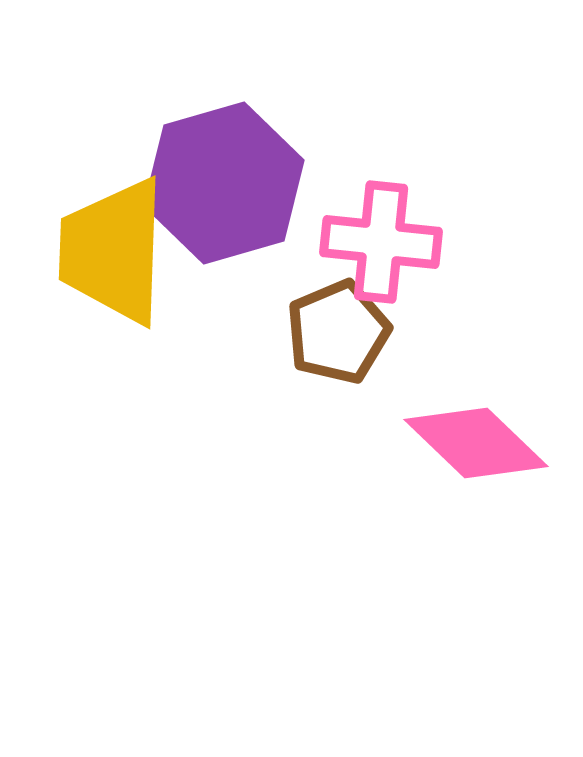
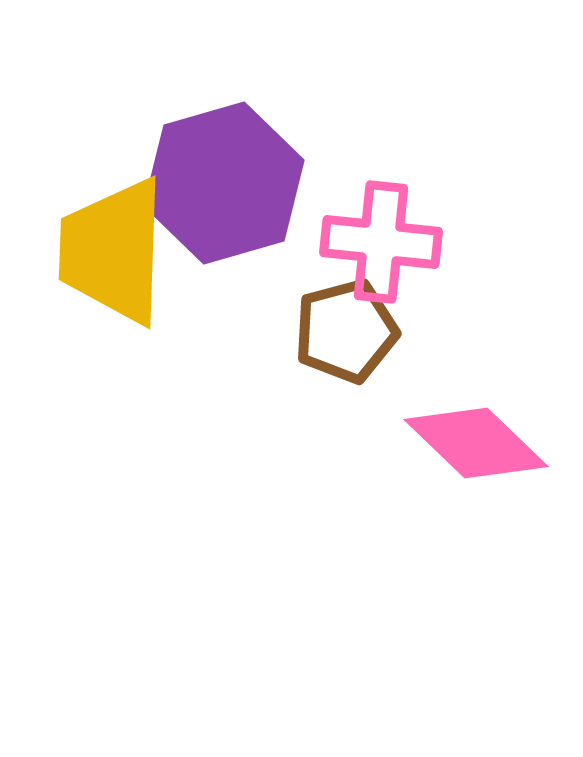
brown pentagon: moved 8 px right, 1 px up; rotated 8 degrees clockwise
